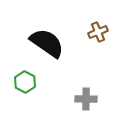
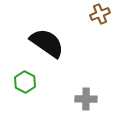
brown cross: moved 2 px right, 18 px up
